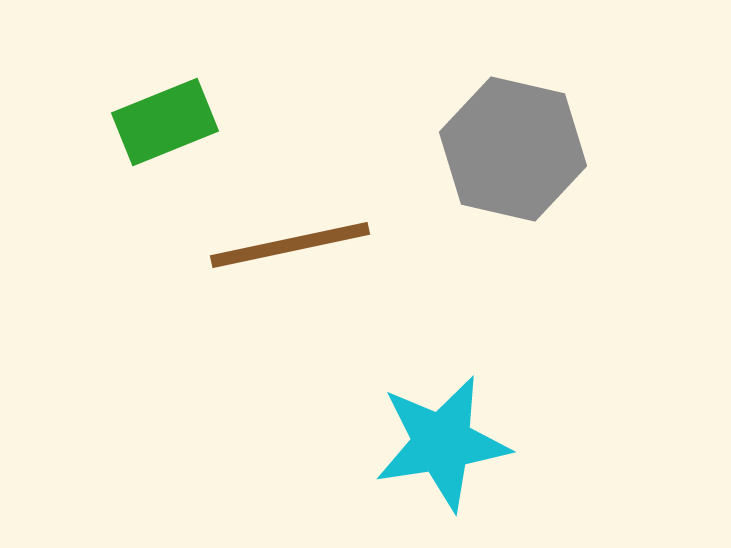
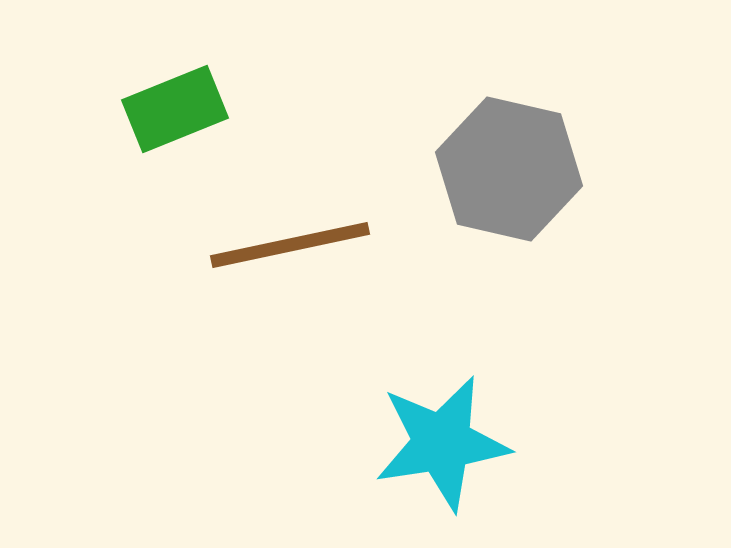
green rectangle: moved 10 px right, 13 px up
gray hexagon: moved 4 px left, 20 px down
